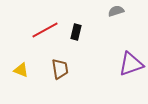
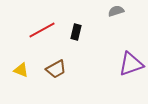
red line: moved 3 px left
brown trapezoid: moved 4 px left; rotated 70 degrees clockwise
